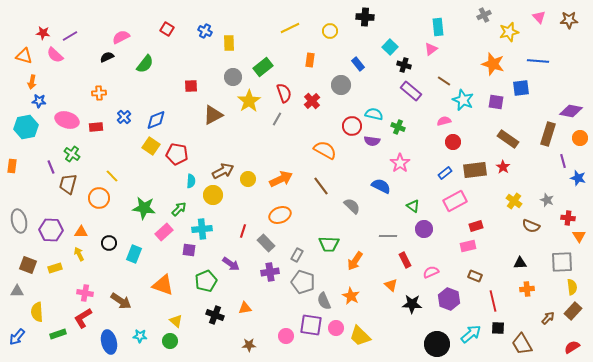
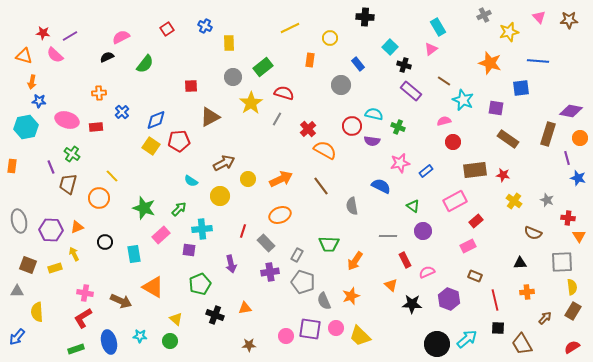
cyan rectangle at (438, 27): rotated 24 degrees counterclockwise
red square at (167, 29): rotated 24 degrees clockwise
blue cross at (205, 31): moved 5 px up
yellow circle at (330, 31): moved 7 px down
orange star at (493, 64): moved 3 px left, 1 px up
red semicircle at (284, 93): rotated 54 degrees counterclockwise
yellow star at (249, 101): moved 2 px right, 2 px down
red cross at (312, 101): moved 4 px left, 28 px down
purple square at (496, 102): moved 6 px down
brown triangle at (213, 115): moved 3 px left, 2 px down
blue cross at (124, 117): moved 2 px left, 5 px up
red pentagon at (177, 154): moved 2 px right, 13 px up; rotated 15 degrees counterclockwise
purple line at (563, 161): moved 4 px right, 3 px up
pink star at (400, 163): rotated 24 degrees clockwise
red star at (503, 167): moved 8 px down; rotated 24 degrees counterclockwise
brown arrow at (223, 171): moved 1 px right, 8 px up
blue rectangle at (445, 173): moved 19 px left, 2 px up
cyan semicircle at (191, 181): rotated 120 degrees clockwise
yellow circle at (213, 195): moved 7 px right, 1 px down
gray semicircle at (352, 206): rotated 144 degrees counterclockwise
green star at (144, 208): rotated 10 degrees clockwise
red rectangle at (476, 226): moved 5 px up; rotated 24 degrees counterclockwise
brown semicircle at (531, 226): moved 2 px right, 7 px down
purple circle at (424, 229): moved 1 px left, 2 px down
orange triangle at (81, 232): moved 4 px left, 5 px up; rotated 24 degrees counterclockwise
pink rectangle at (164, 232): moved 3 px left, 3 px down
black circle at (109, 243): moved 4 px left, 1 px up
pink rectangle at (468, 246): rotated 14 degrees counterclockwise
yellow arrow at (79, 254): moved 5 px left
cyan rectangle at (134, 254): rotated 30 degrees counterclockwise
purple arrow at (231, 264): rotated 42 degrees clockwise
pink semicircle at (431, 272): moved 4 px left
green pentagon at (206, 281): moved 6 px left, 3 px down
orange triangle at (163, 285): moved 10 px left, 2 px down; rotated 10 degrees clockwise
orange cross at (527, 289): moved 3 px down
orange star at (351, 296): rotated 24 degrees clockwise
brown arrow at (121, 301): rotated 10 degrees counterclockwise
red line at (493, 301): moved 2 px right, 1 px up
brown rectangle at (573, 311): rotated 12 degrees counterclockwise
brown arrow at (548, 318): moved 3 px left
yellow triangle at (176, 321): moved 2 px up
purple square at (311, 325): moved 1 px left, 4 px down
green rectangle at (58, 334): moved 18 px right, 15 px down
cyan arrow at (471, 334): moved 4 px left, 5 px down
